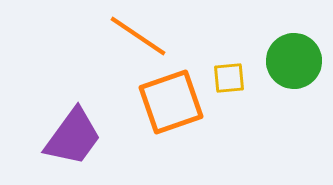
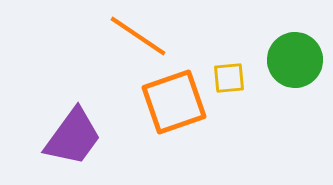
green circle: moved 1 px right, 1 px up
orange square: moved 3 px right
